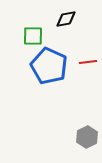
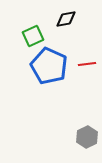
green square: rotated 25 degrees counterclockwise
red line: moved 1 px left, 2 px down
